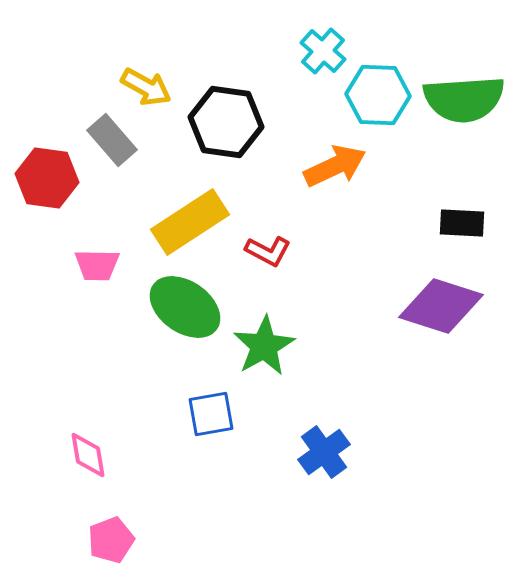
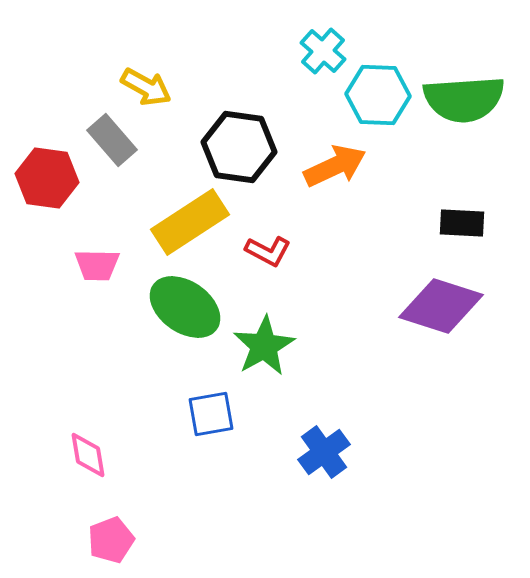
black hexagon: moved 13 px right, 25 px down
